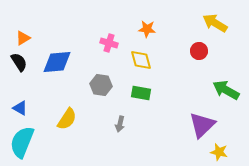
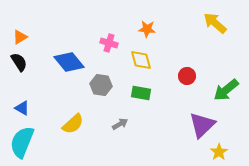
yellow arrow: rotated 10 degrees clockwise
orange triangle: moved 3 px left, 1 px up
red circle: moved 12 px left, 25 px down
blue diamond: moved 12 px right; rotated 56 degrees clockwise
green arrow: rotated 68 degrees counterclockwise
blue triangle: moved 2 px right
yellow semicircle: moved 6 px right, 5 px down; rotated 15 degrees clockwise
gray arrow: rotated 133 degrees counterclockwise
yellow star: rotated 24 degrees clockwise
